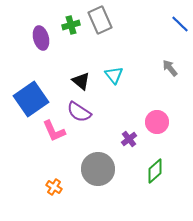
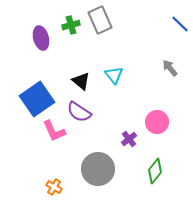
blue square: moved 6 px right
green diamond: rotated 10 degrees counterclockwise
